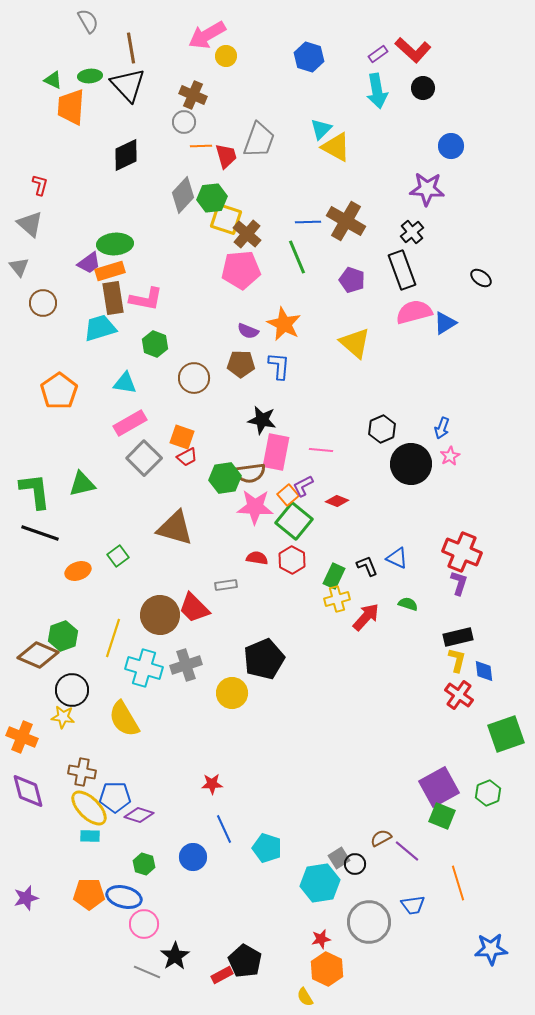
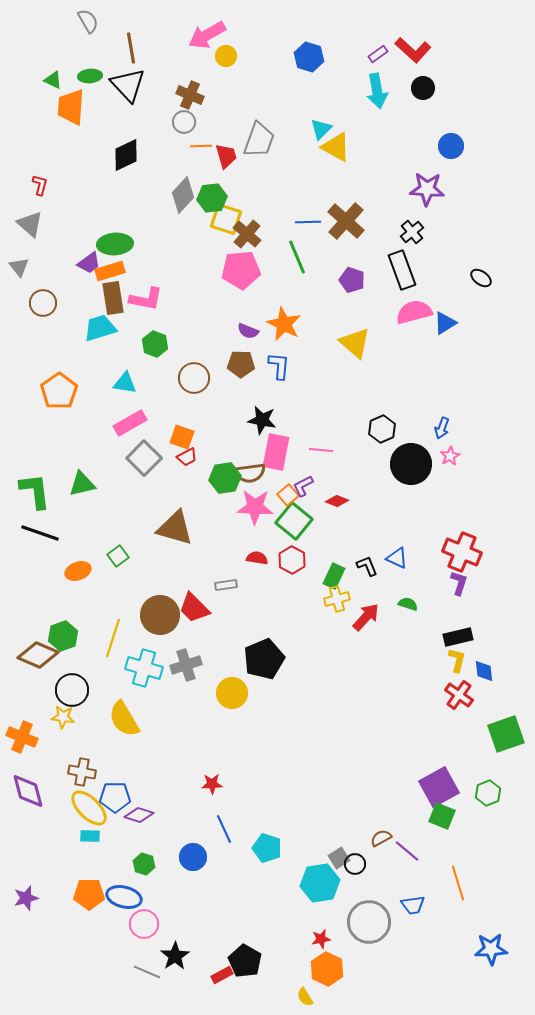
brown cross at (193, 95): moved 3 px left
brown cross at (346, 221): rotated 12 degrees clockwise
